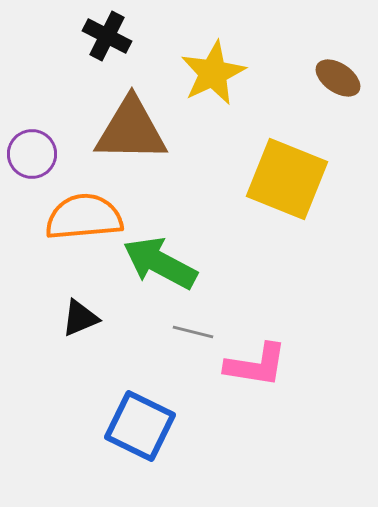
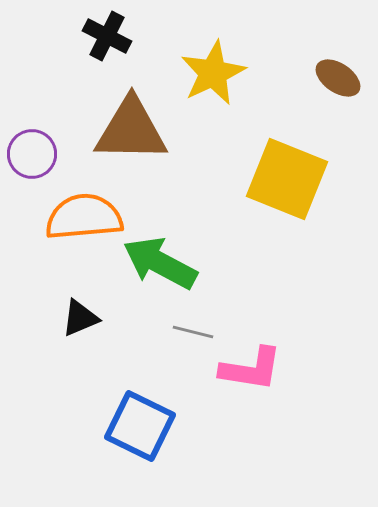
pink L-shape: moved 5 px left, 4 px down
